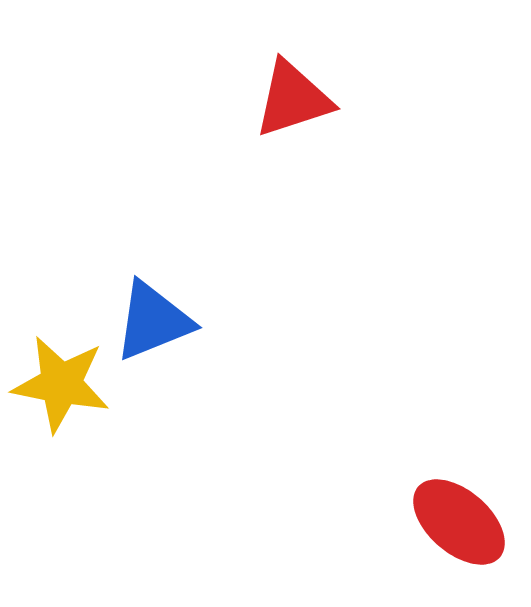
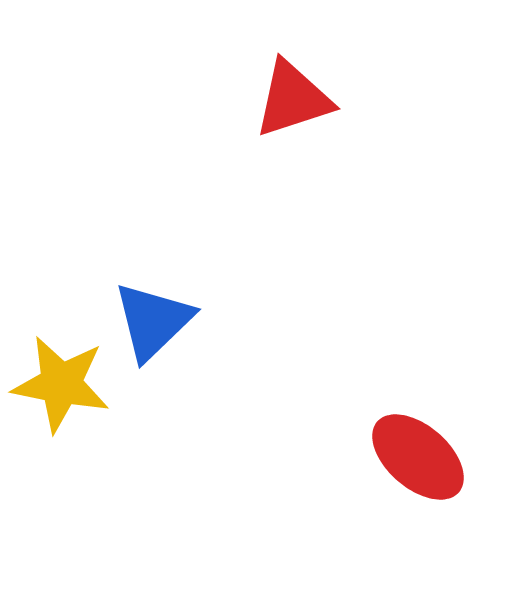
blue triangle: rotated 22 degrees counterclockwise
red ellipse: moved 41 px left, 65 px up
